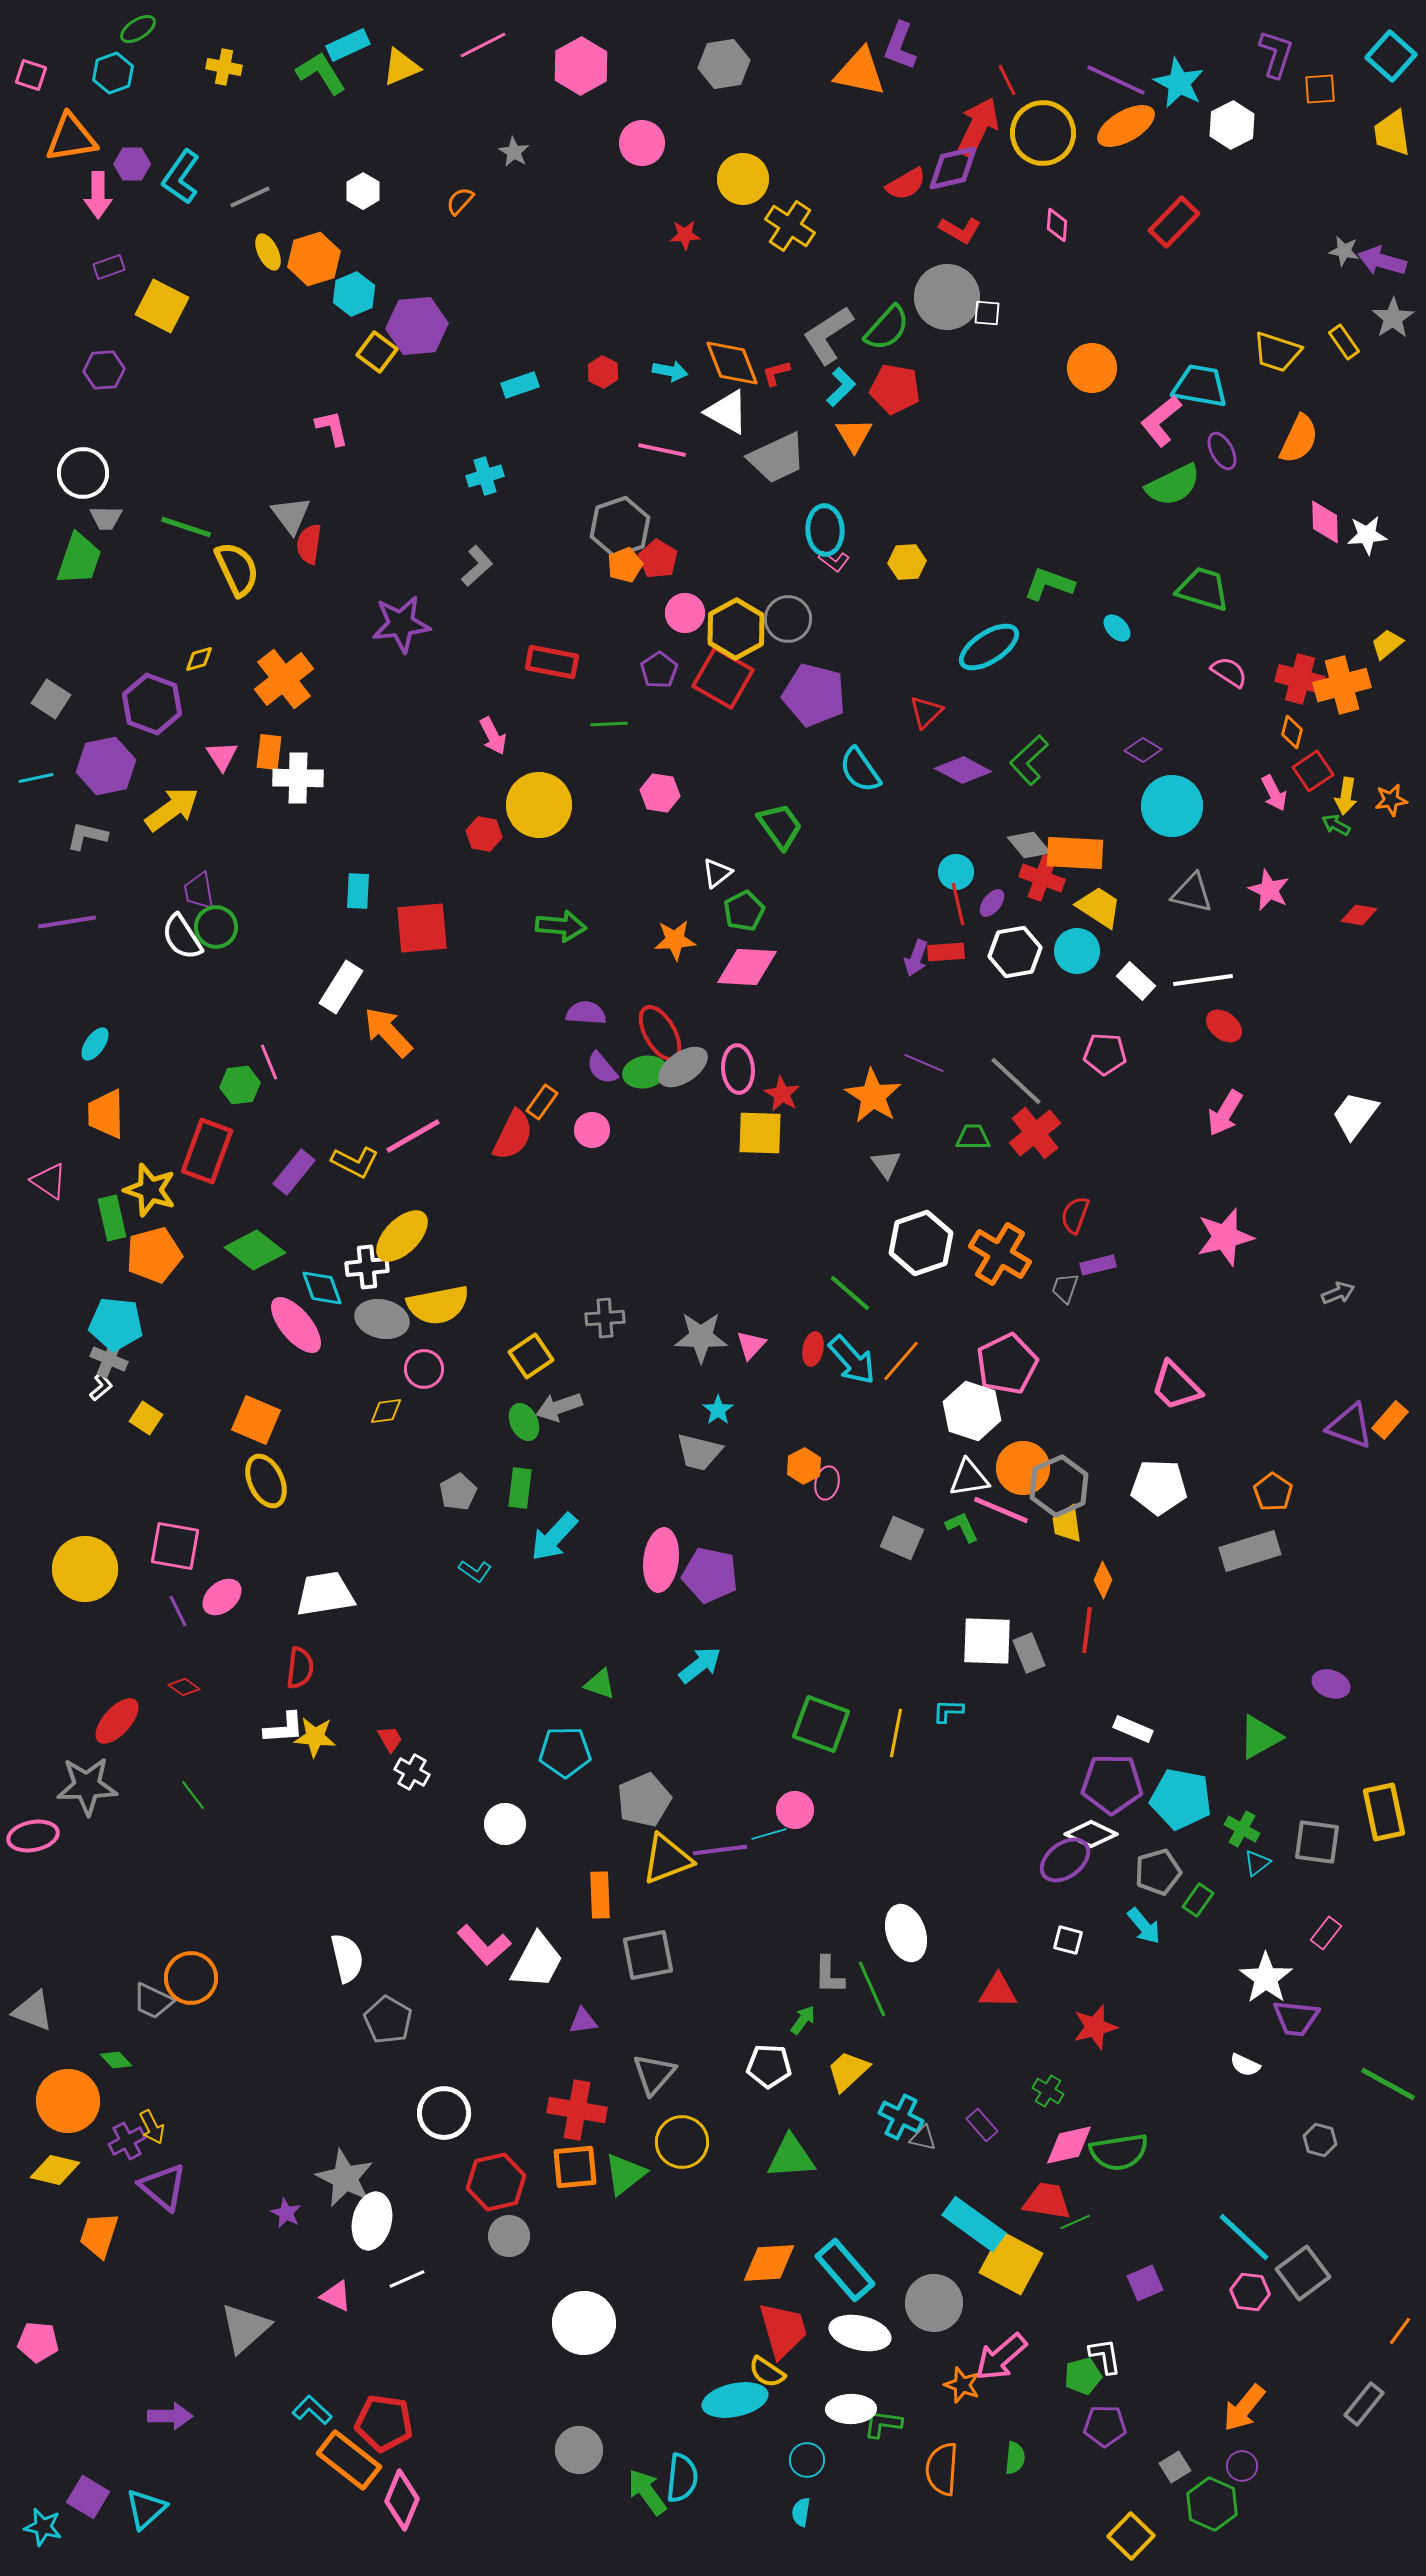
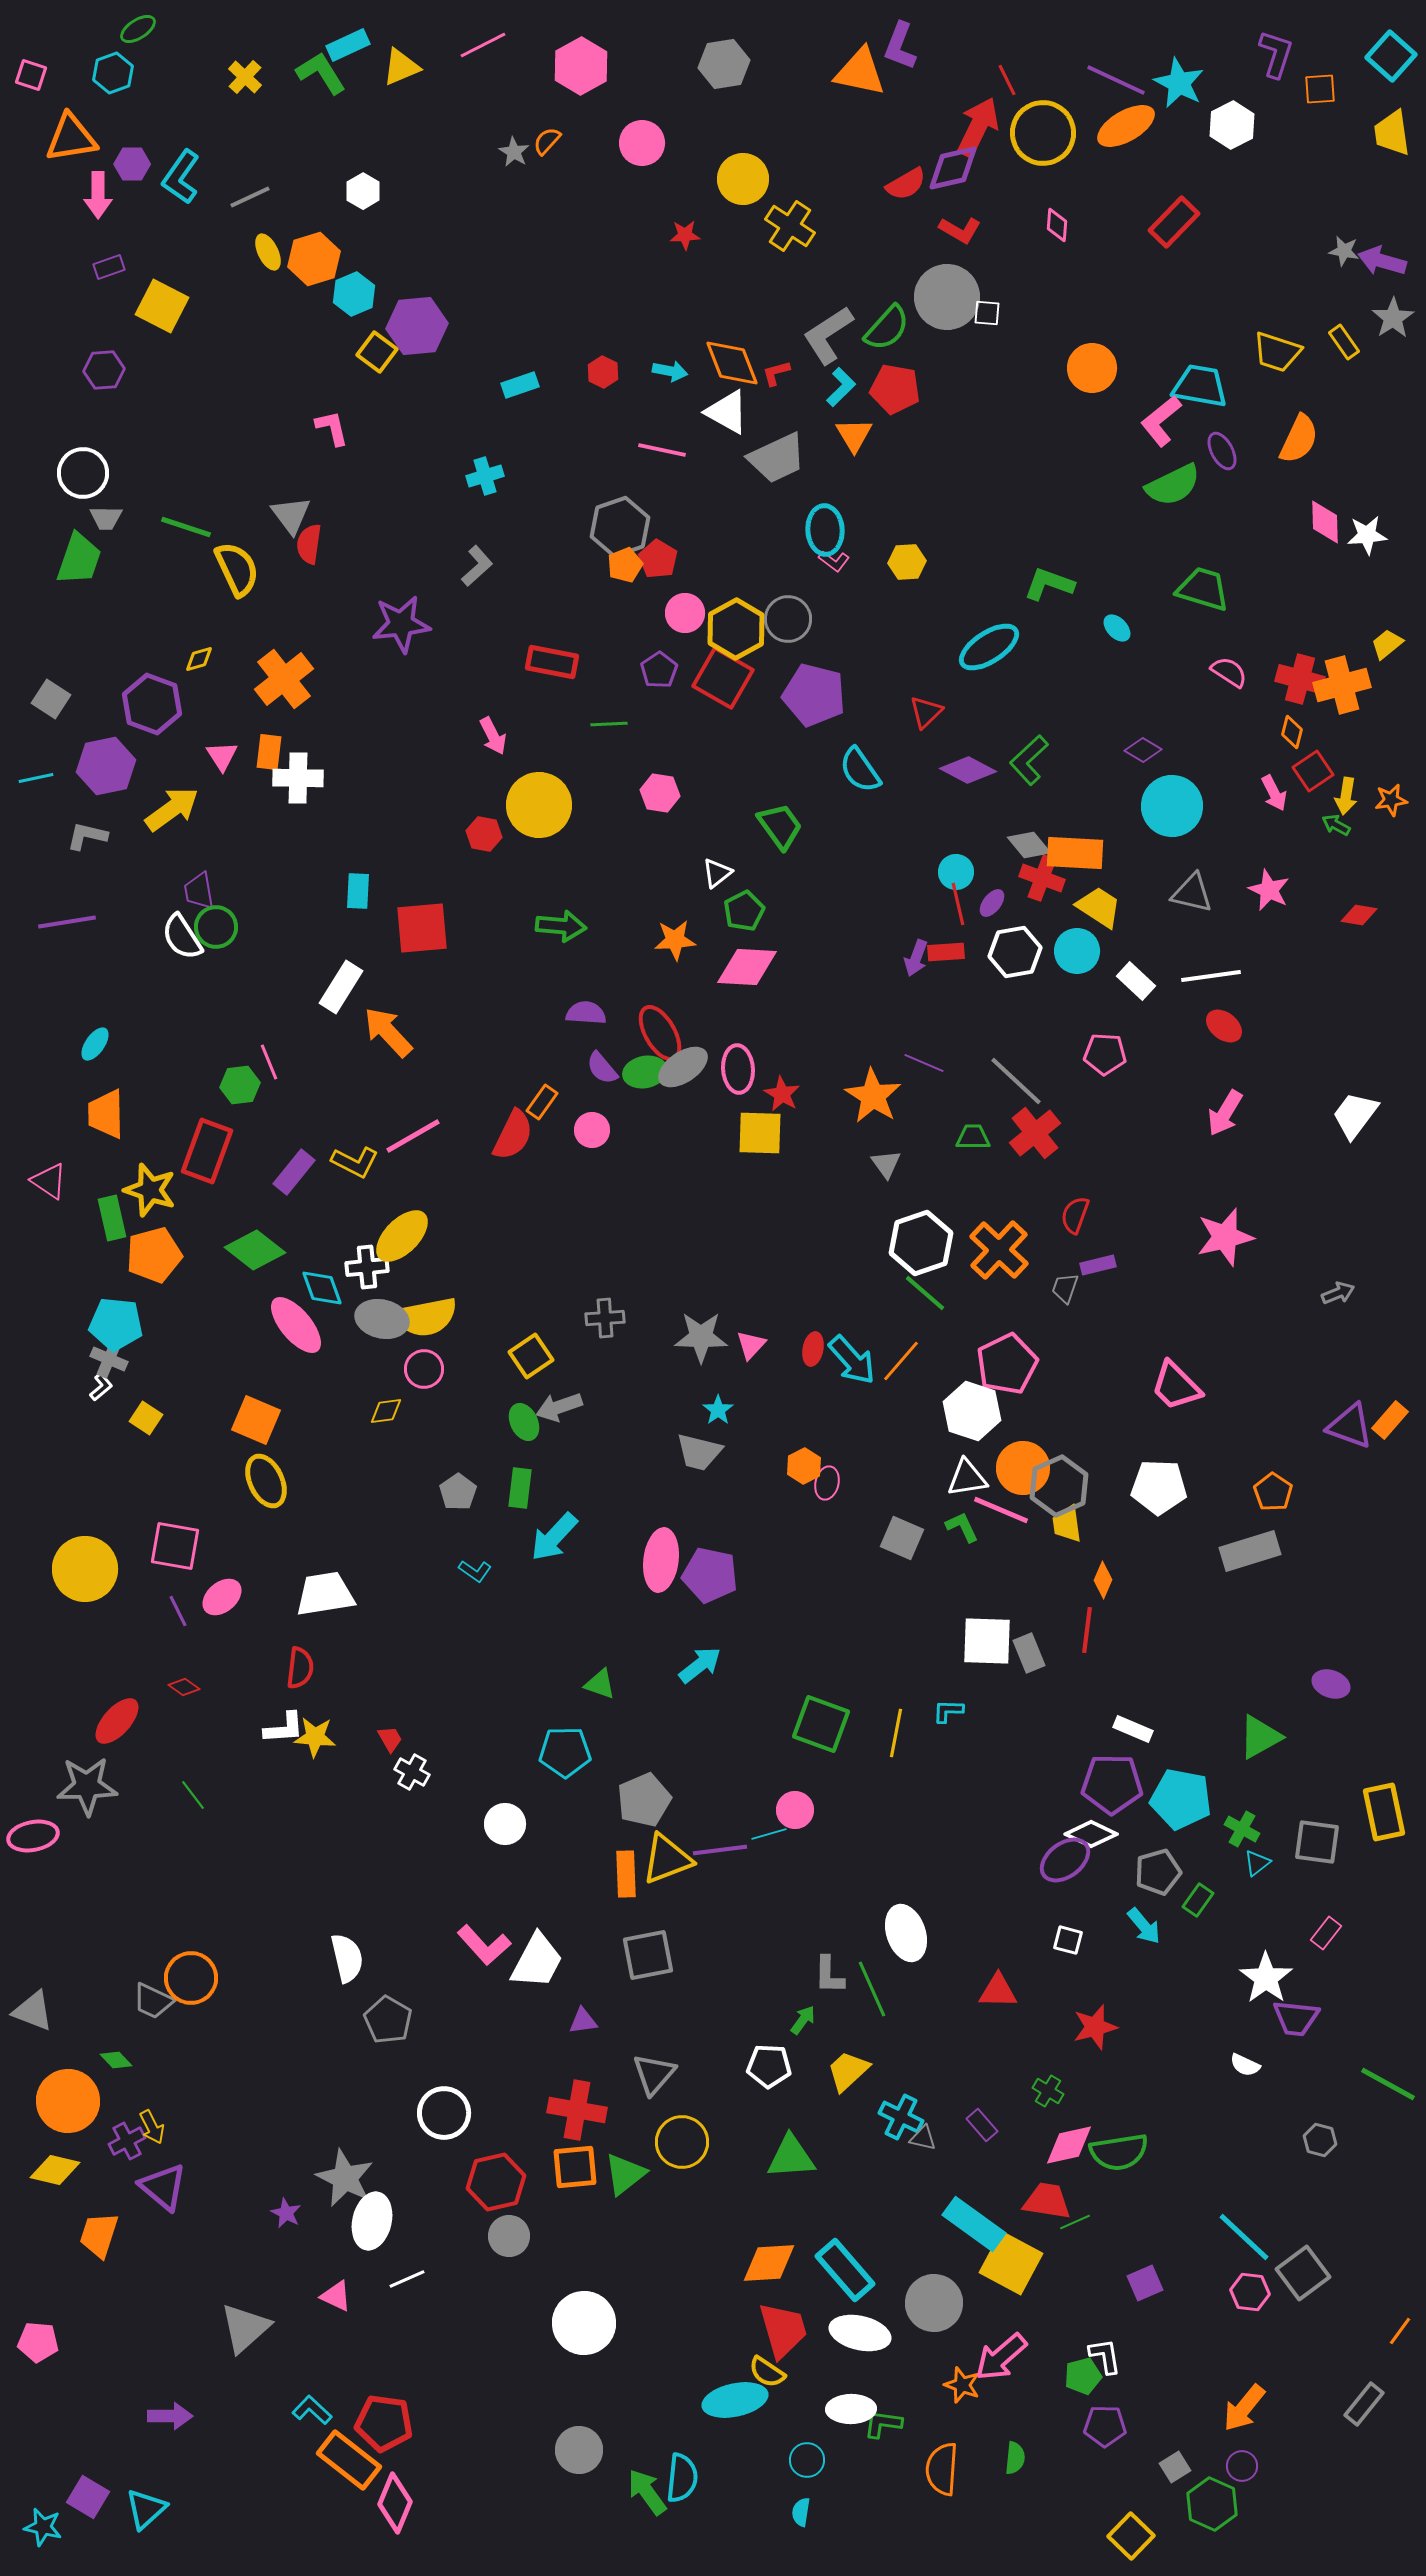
yellow cross at (224, 67): moved 21 px right, 10 px down; rotated 32 degrees clockwise
orange semicircle at (460, 201): moved 87 px right, 60 px up
purple diamond at (963, 770): moved 5 px right
white line at (1203, 980): moved 8 px right, 4 px up
orange cross at (1000, 1254): moved 1 px left, 4 px up; rotated 12 degrees clockwise
green line at (850, 1293): moved 75 px right
yellow semicircle at (438, 1305): moved 12 px left, 12 px down
white triangle at (969, 1478): moved 2 px left
gray pentagon at (458, 1492): rotated 6 degrees counterclockwise
orange rectangle at (600, 1895): moved 26 px right, 21 px up
pink diamond at (402, 2500): moved 7 px left, 3 px down
